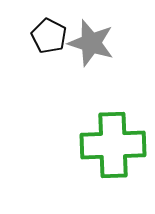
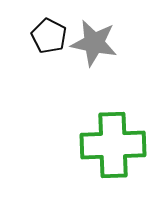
gray star: moved 3 px right; rotated 6 degrees counterclockwise
